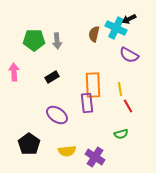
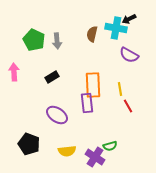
cyan cross: rotated 15 degrees counterclockwise
brown semicircle: moved 2 px left
green pentagon: rotated 25 degrees clockwise
green semicircle: moved 11 px left, 12 px down
black pentagon: rotated 15 degrees counterclockwise
